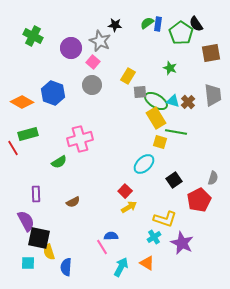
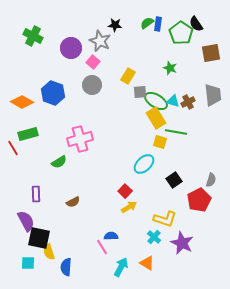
brown cross at (188, 102): rotated 16 degrees clockwise
gray semicircle at (213, 178): moved 2 px left, 2 px down
cyan cross at (154, 237): rotated 16 degrees counterclockwise
